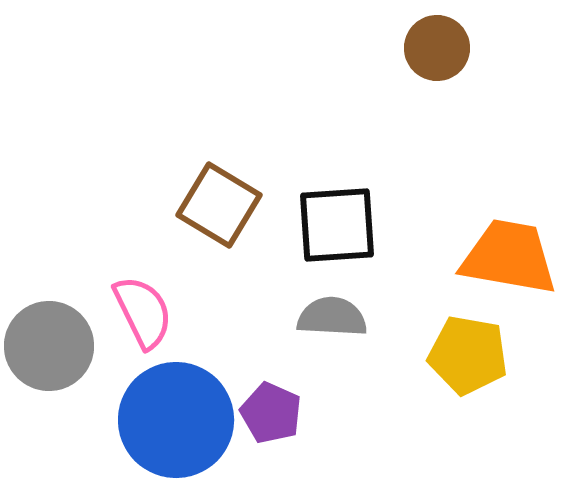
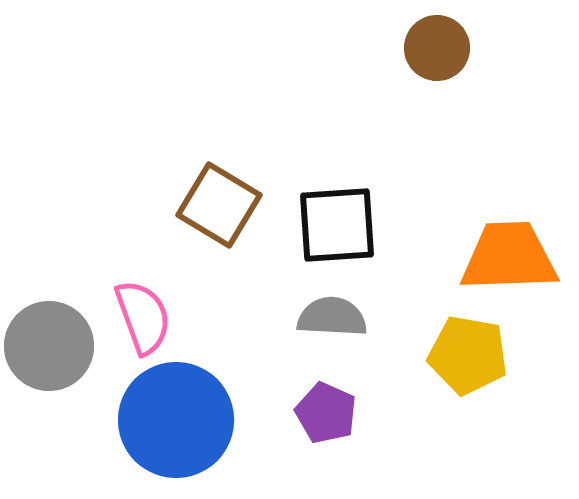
orange trapezoid: rotated 12 degrees counterclockwise
pink semicircle: moved 5 px down; rotated 6 degrees clockwise
purple pentagon: moved 55 px right
